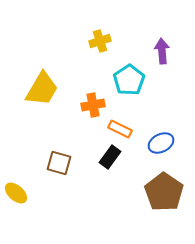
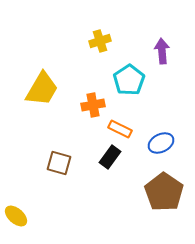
yellow ellipse: moved 23 px down
